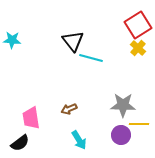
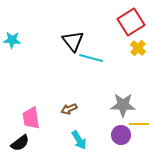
red square: moved 7 px left, 3 px up
